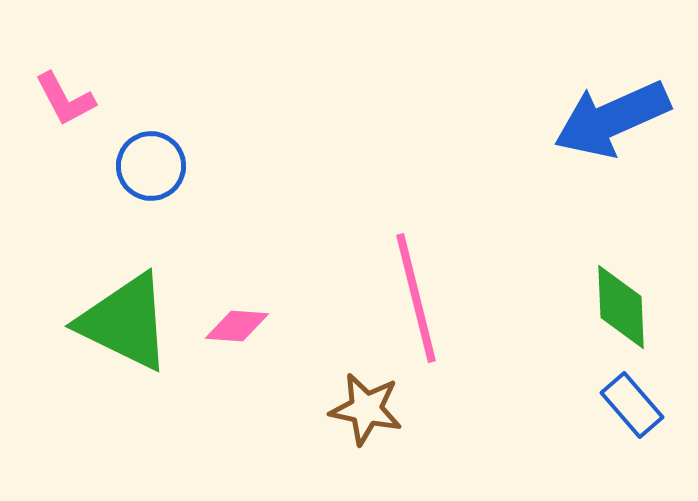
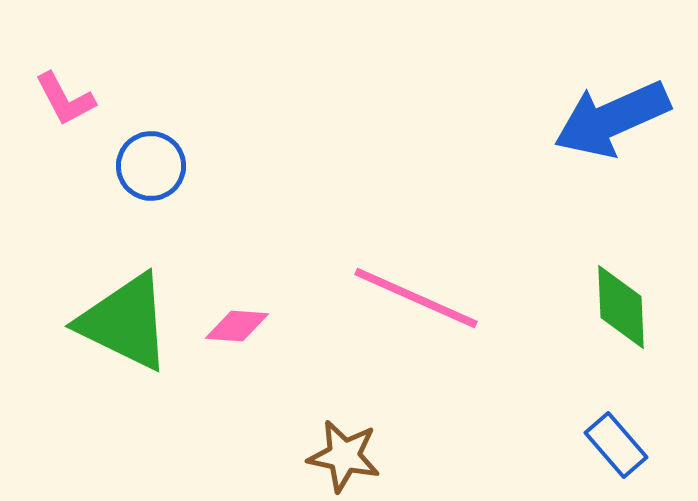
pink line: rotated 52 degrees counterclockwise
blue rectangle: moved 16 px left, 40 px down
brown star: moved 22 px left, 47 px down
